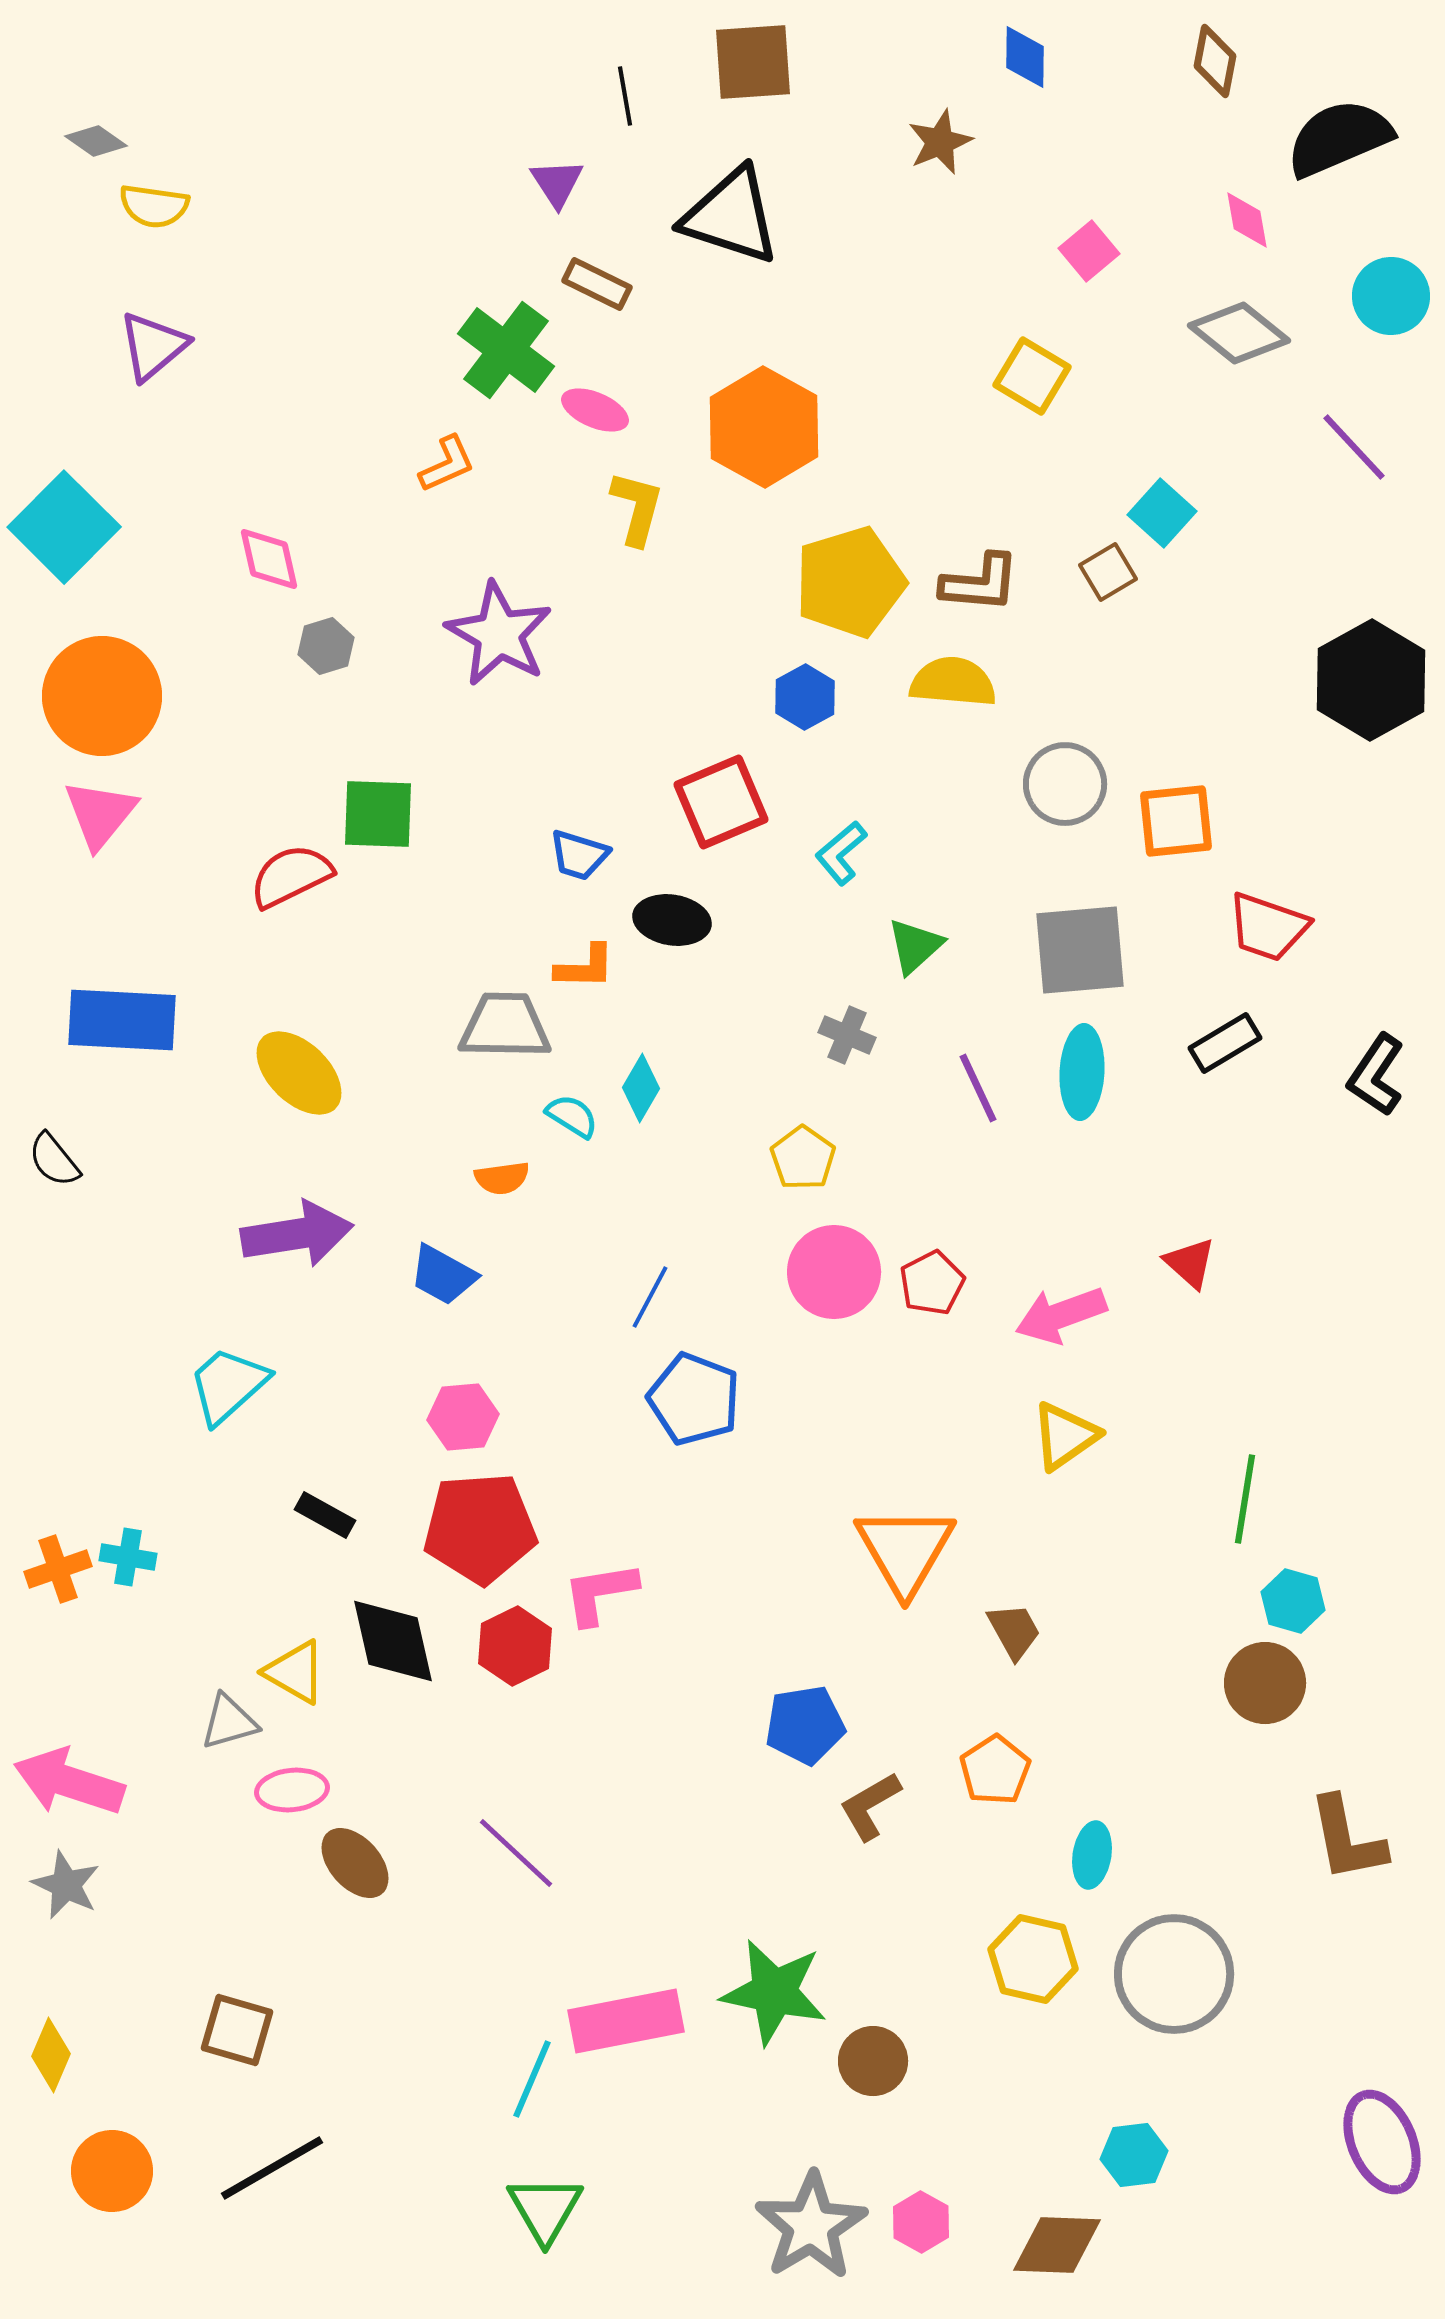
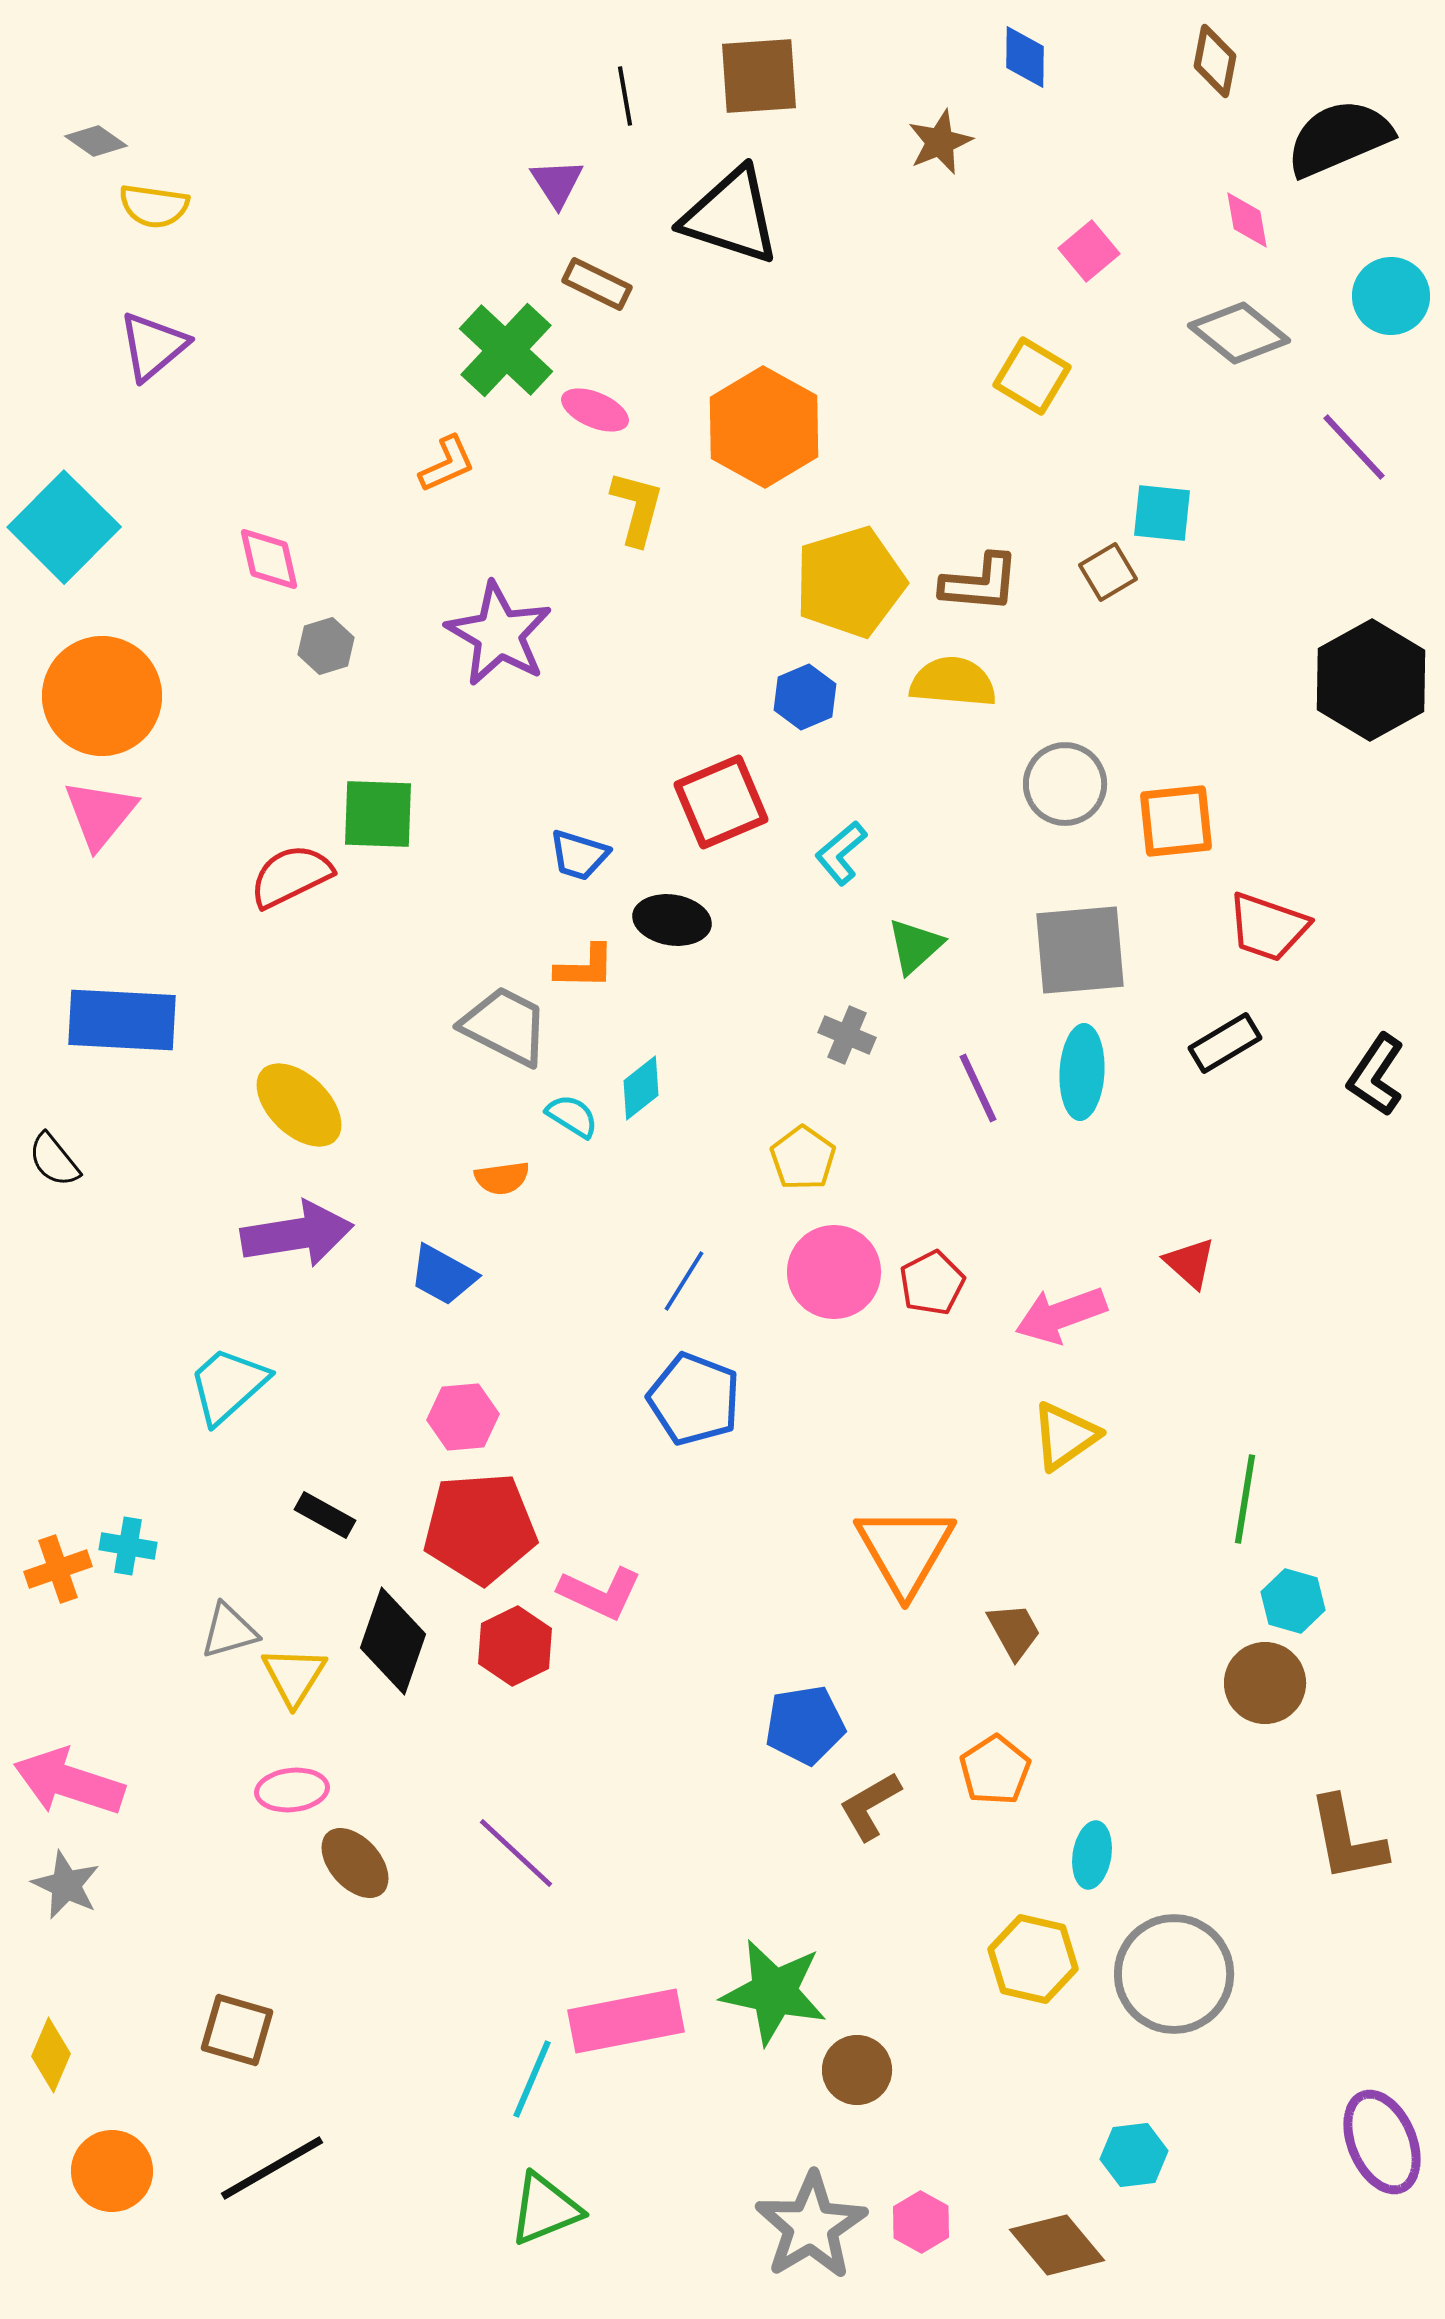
brown square at (753, 62): moved 6 px right, 14 px down
green cross at (506, 350): rotated 6 degrees clockwise
cyan square at (1162, 513): rotated 36 degrees counterclockwise
blue hexagon at (805, 697): rotated 6 degrees clockwise
gray trapezoid at (505, 1026): rotated 26 degrees clockwise
yellow ellipse at (299, 1073): moved 32 px down
cyan diamond at (641, 1088): rotated 22 degrees clockwise
blue line at (650, 1297): moved 34 px right, 16 px up; rotated 4 degrees clockwise
cyan cross at (128, 1557): moved 11 px up
pink L-shape at (600, 1593): rotated 146 degrees counterclockwise
black diamond at (393, 1641): rotated 32 degrees clockwise
yellow triangle at (295, 1672): moved 1 px left, 4 px down; rotated 32 degrees clockwise
gray triangle at (229, 1722): moved 91 px up
brown circle at (873, 2061): moved 16 px left, 9 px down
green triangle at (545, 2209): rotated 38 degrees clockwise
brown diamond at (1057, 2245): rotated 48 degrees clockwise
